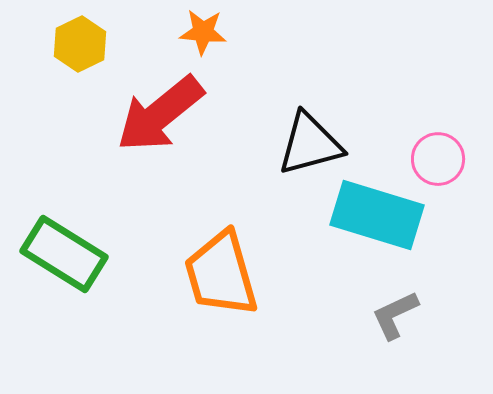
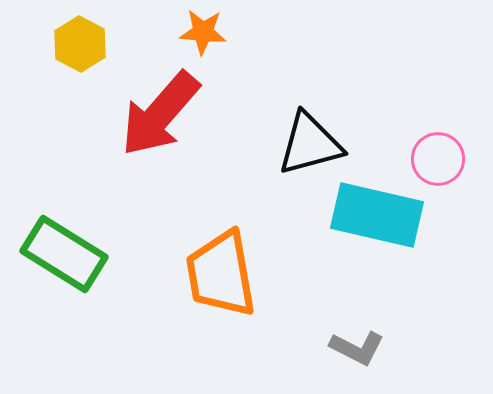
yellow hexagon: rotated 6 degrees counterclockwise
red arrow: rotated 10 degrees counterclockwise
cyan rectangle: rotated 4 degrees counterclockwise
orange trapezoid: rotated 6 degrees clockwise
gray L-shape: moved 38 px left, 33 px down; rotated 128 degrees counterclockwise
